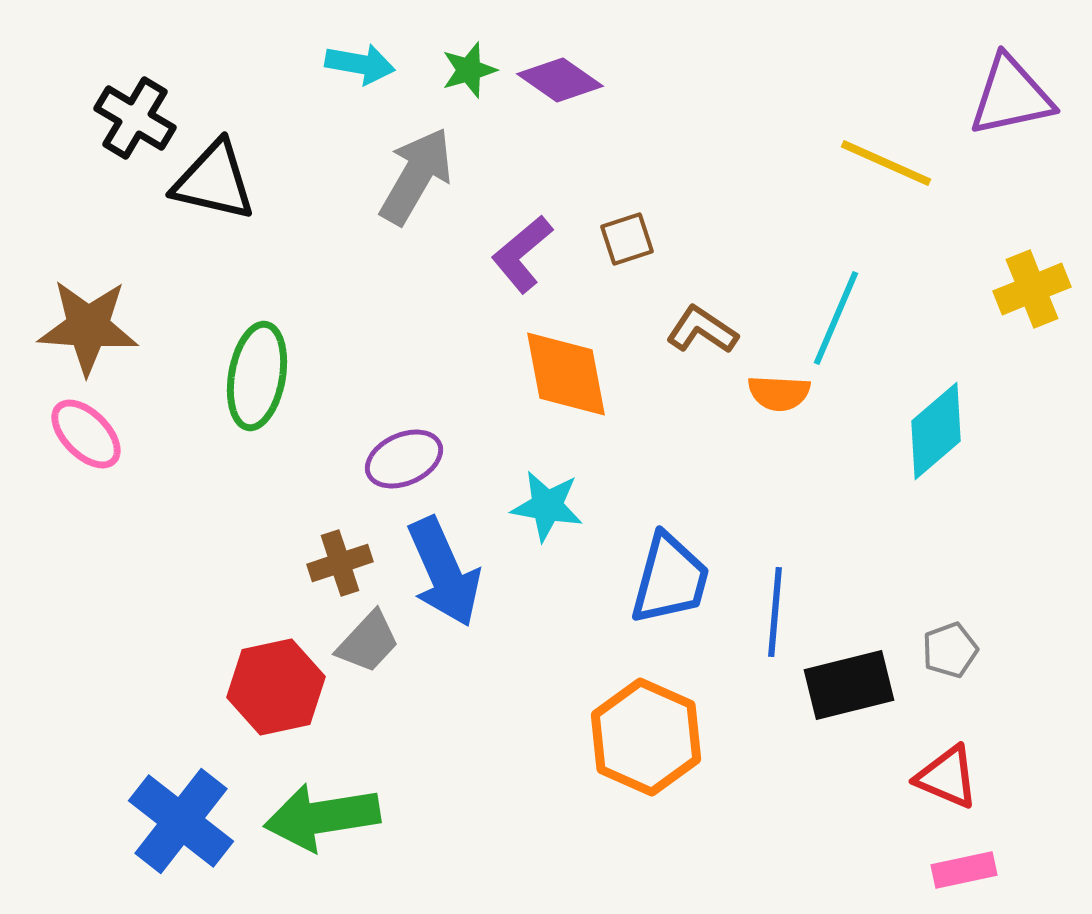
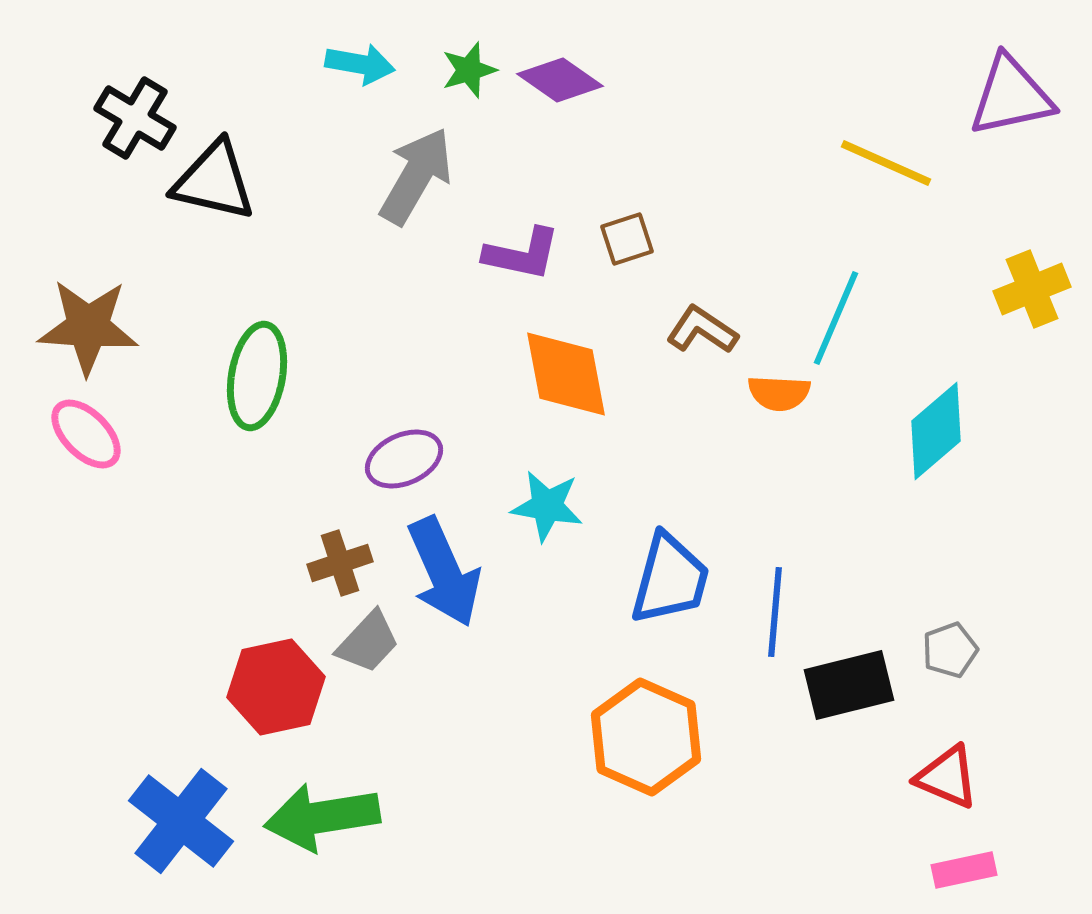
purple L-shape: rotated 128 degrees counterclockwise
